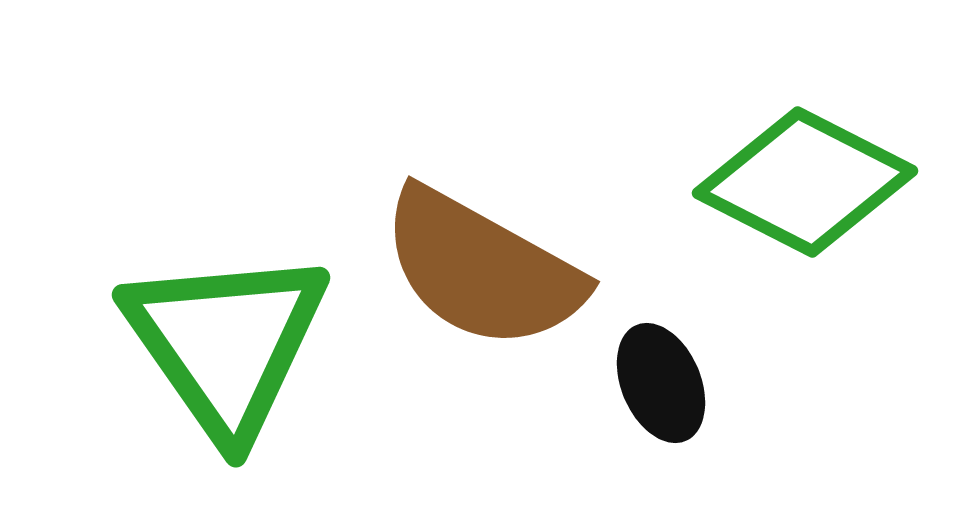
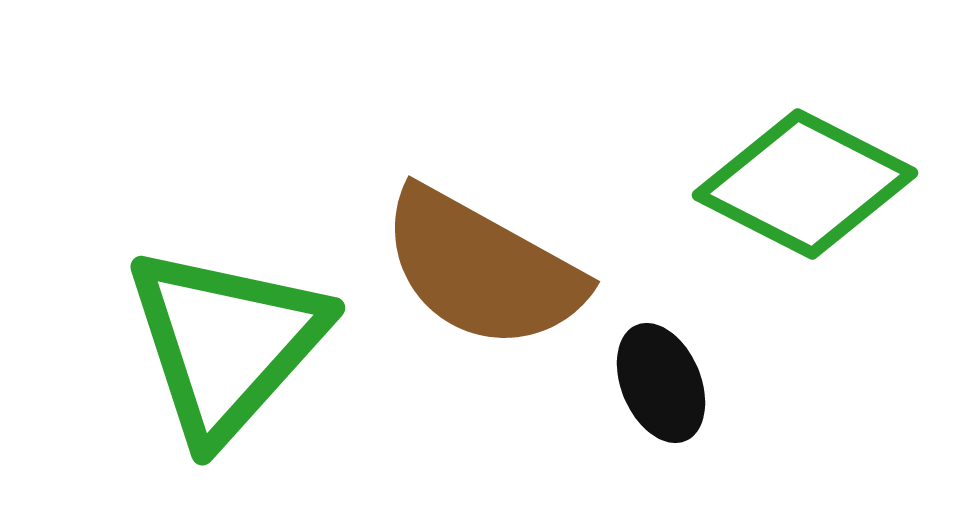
green diamond: moved 2 px down
green triangle: rotated 17 degrees clockwise
